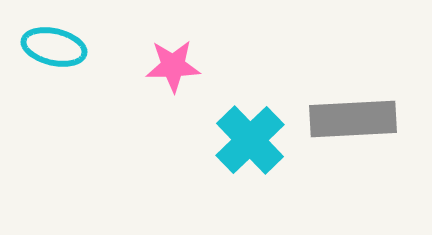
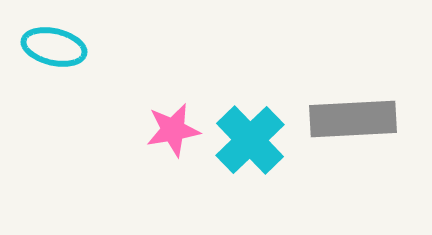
pink star: moved 64 px down; rotated 8 degrees counterclockwise
